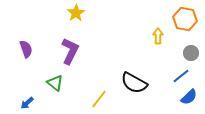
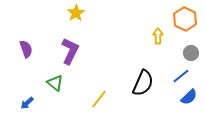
orange hexagon: rotated 15 degrees clockwise
black semicircle: moved 9 px right; rotated 96 degrees counterclockwise
